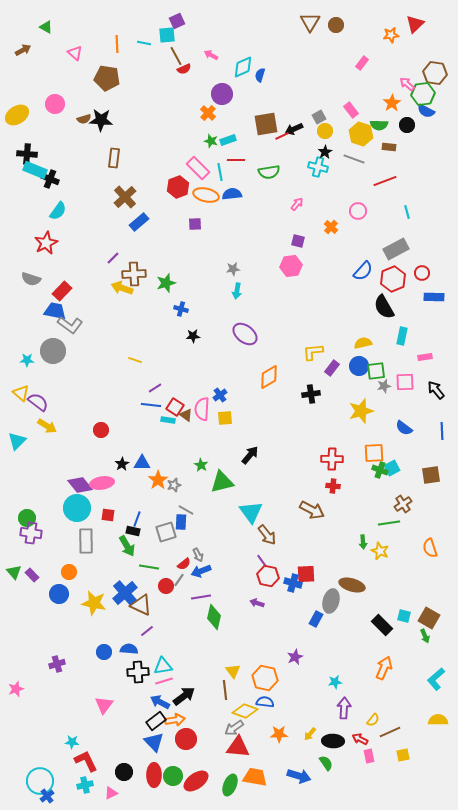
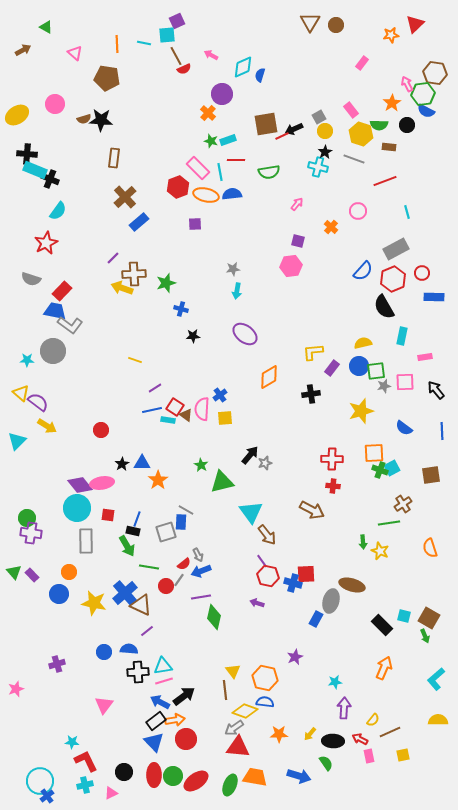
pink arrow at (407, 84): rotated 21 degrees clockwise
blue line at (151, 405): moved 1 px right, 5 px down; rotated 18 degrees counterclockwise
gray star at (174, 485): moved 91 px right, 22 px up
